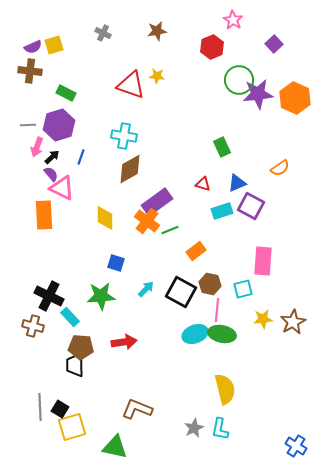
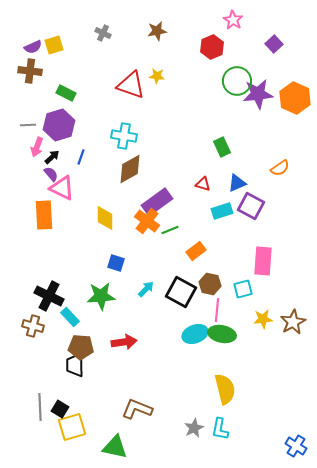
green circle at (239, 80): moved 2 px left, 1 px down
